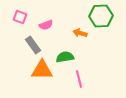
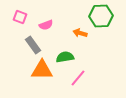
pink line: moved 1 px left, 1 px up; rotated 54 degrees clockwise
